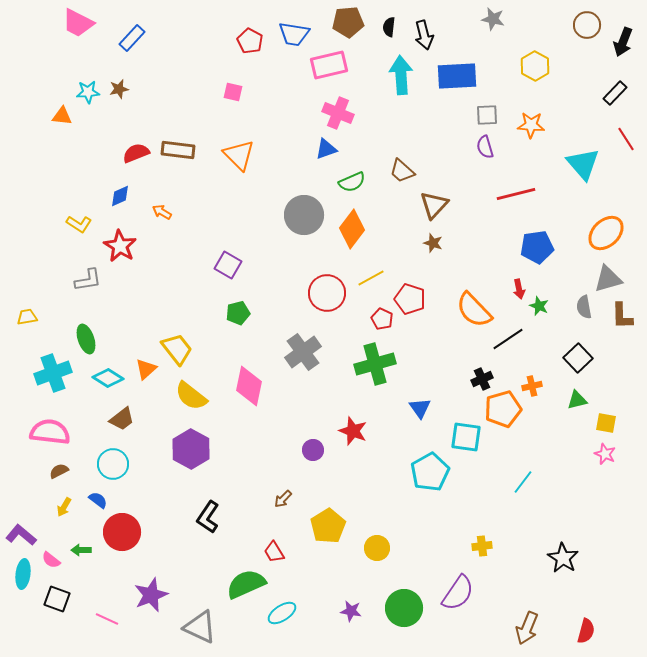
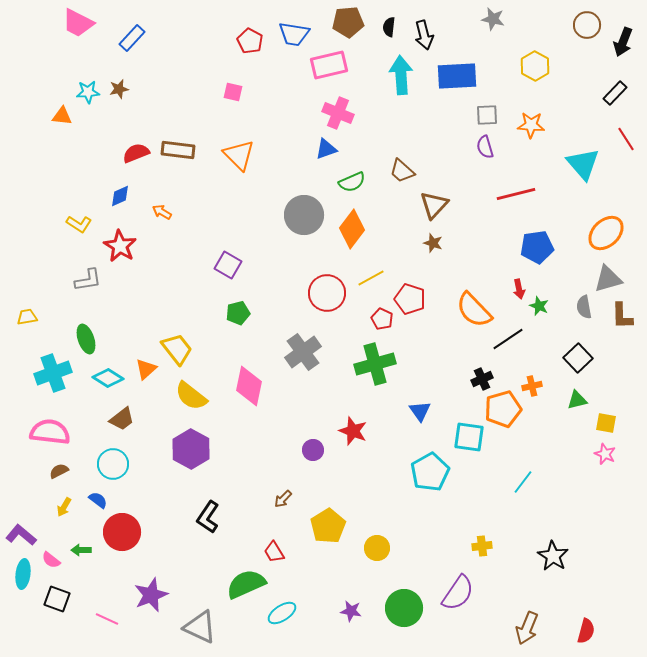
blue triangle at (420, 408): moved 3 px down
cyan square at (466, 437): moved 3 px right
black star at (563, 558): moved 10 px left, 2 px up
